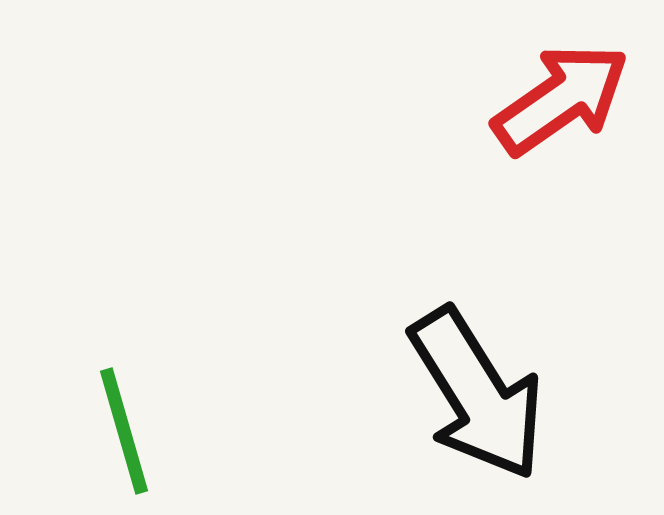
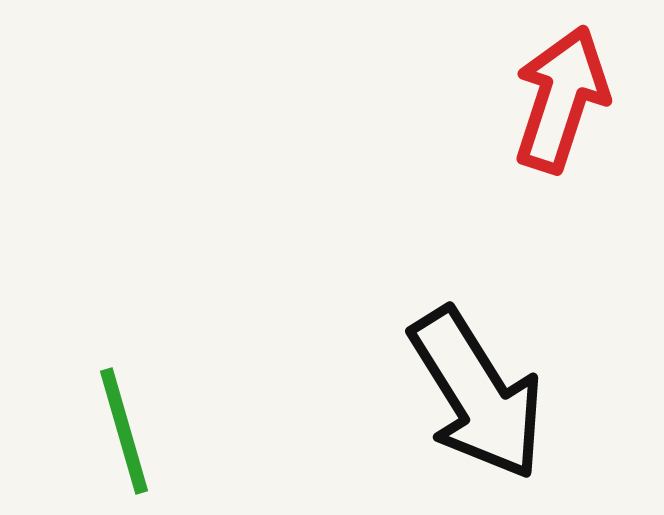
red arrow: rotated 37 degrees counterclockwise
